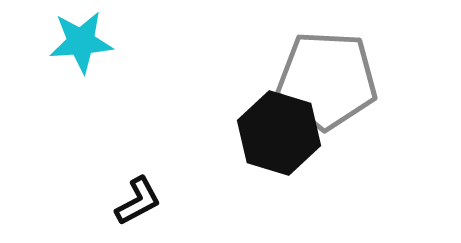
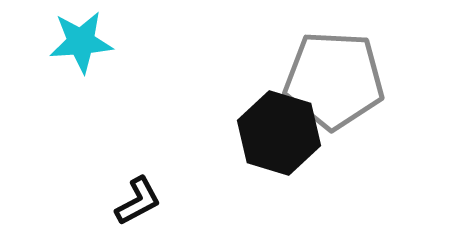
gray pentagon: moved 7 px right
